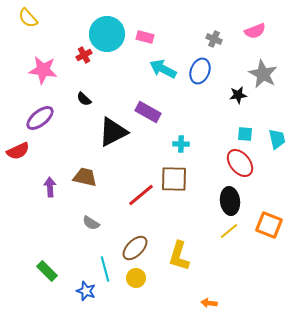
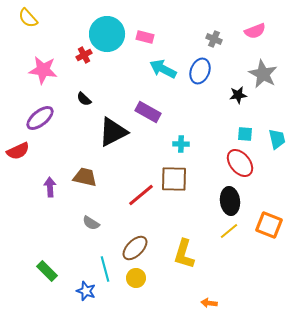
yellow L-shape: moved 5 px right, 2 px up
